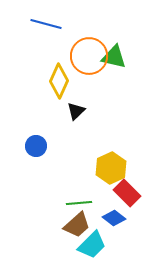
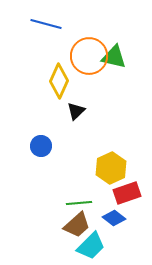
blue circle: moved 5 px right
red rectangle: rotated 64 degrees counterclockwise
cyan trapezoid: moved 1 px left, 1 px down
